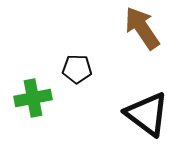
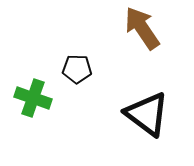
green cross: rotated 30 degrees clockwise
